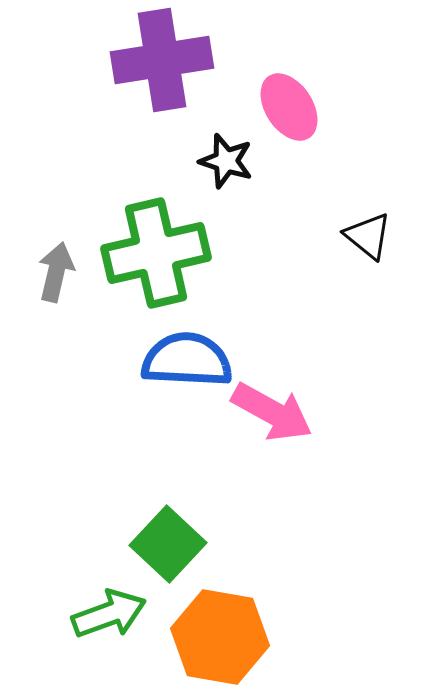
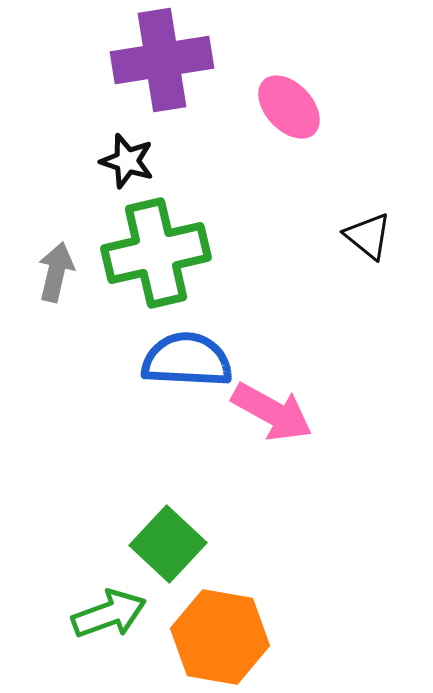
pink ellipse: rotated 10 degrees counterclockwise
black star: moved 99 px left
